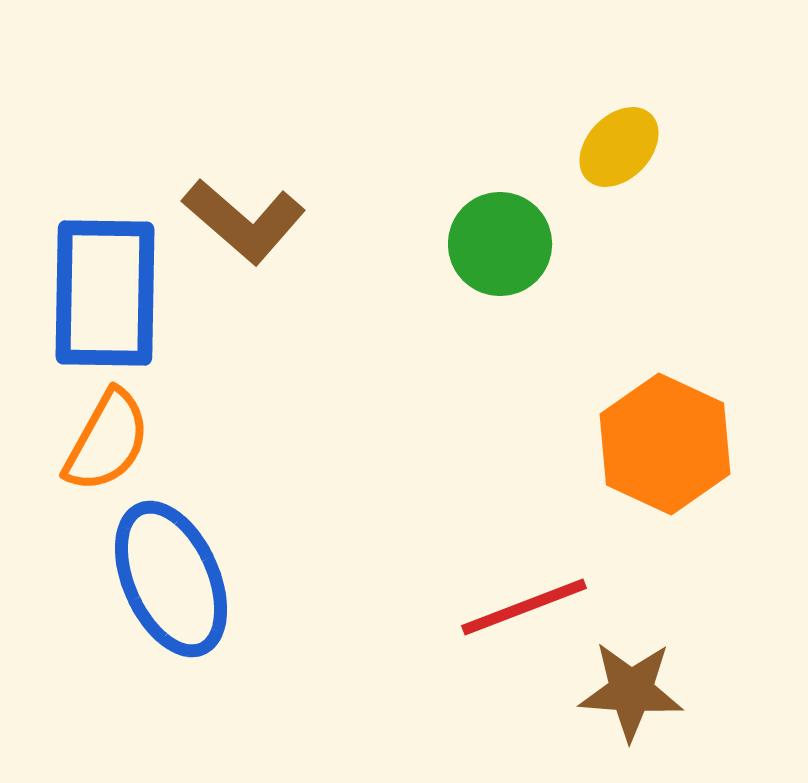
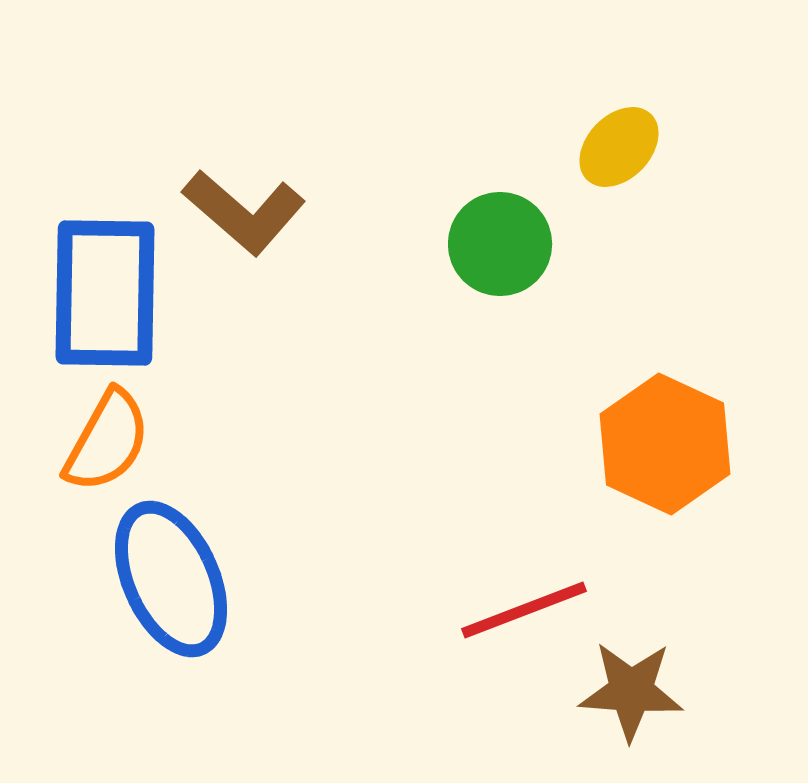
brown L-shape: moved 9 px up
red line: moved 3 px down
